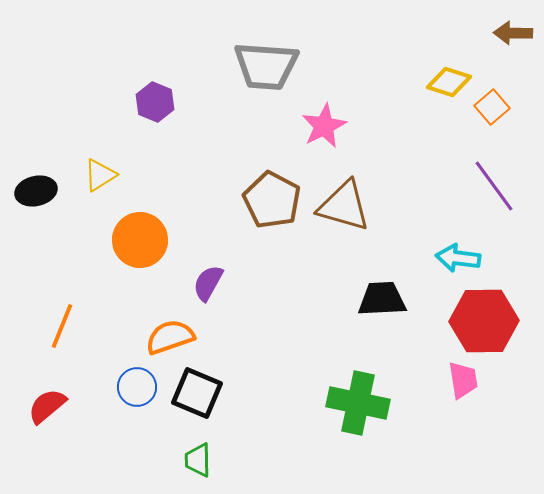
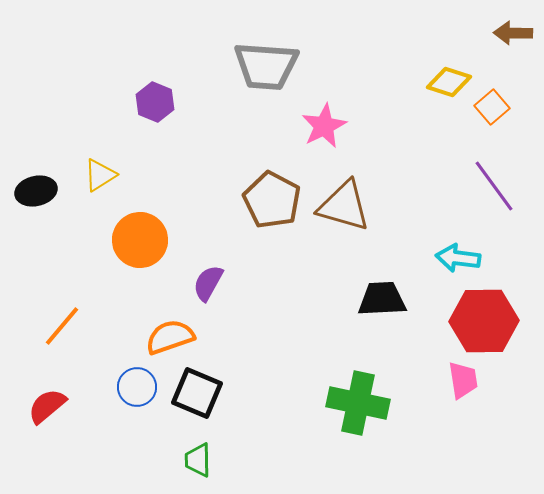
orange line: rotated 18 degrees clockwise
